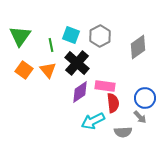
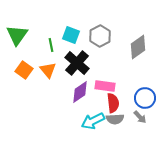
green triangle: moved 3 px left, 1 px up
gray semicircle: moved 8 px left, 13 px up
